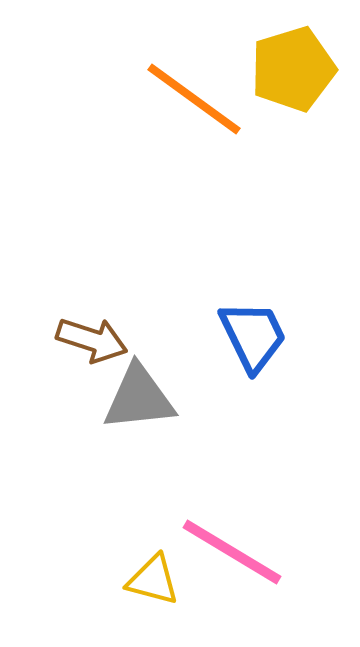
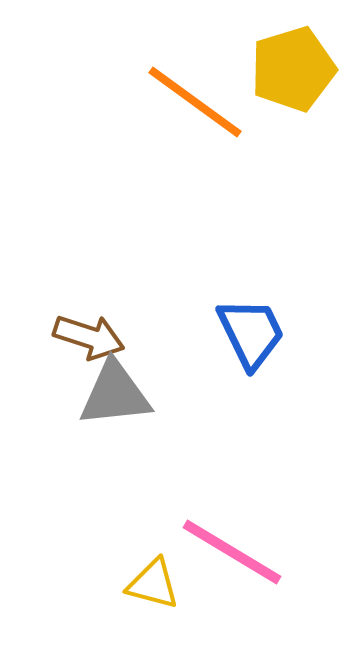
orange line: moved 1 px right, 3 px down
blue trapezoid: moved 2 px left, 3 px up
brown arrow: moved 3 px left, 3 px up
gray triangle: moved 24 px left, 4 px up
yellow triangle: moved 4 px down
